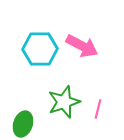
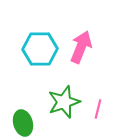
pink arrow: moved 1 px left, 1 px down; rotated 96 degrees counterclockwise
green ellipse: moved 1 px up; rotated 35 degrees counterclockwise
